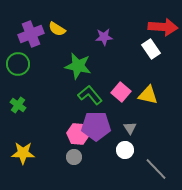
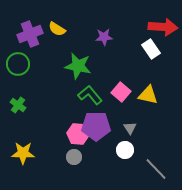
purple cross: moved 1 px left
